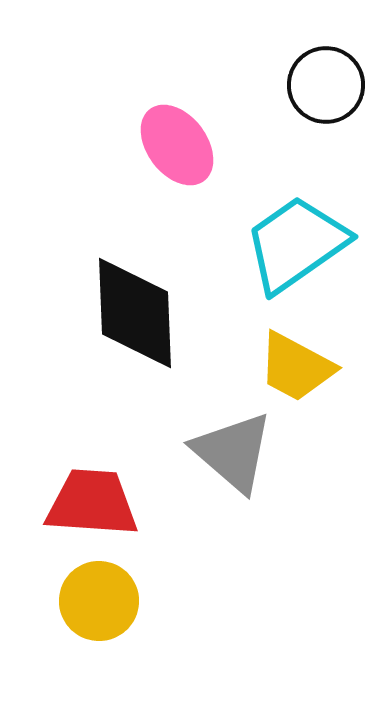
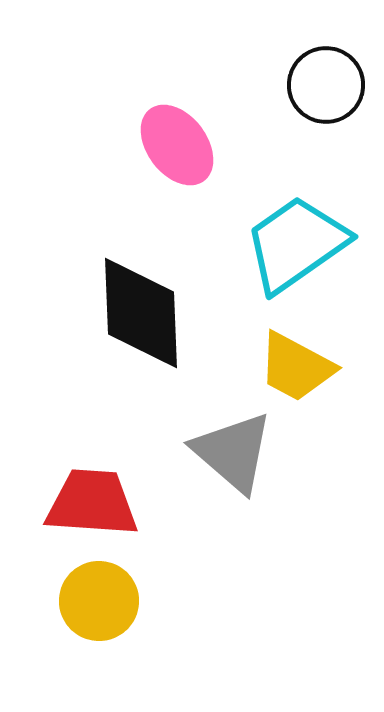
black diamond: moved 6 px right
